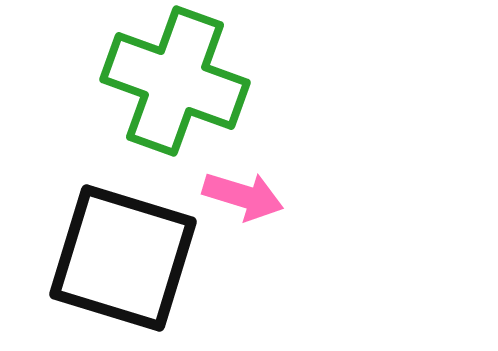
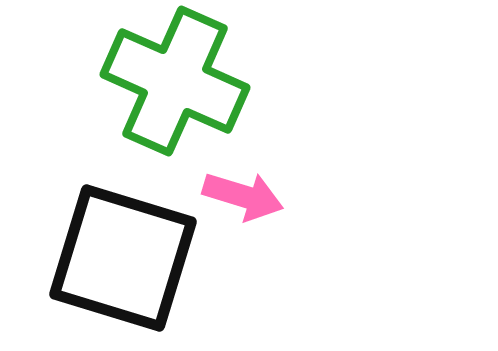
green cross: rotated 4 degrees clockwise
